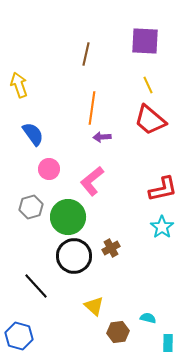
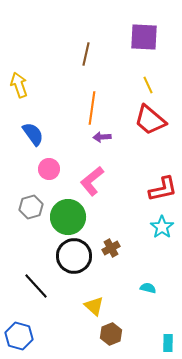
purple square: moved 1 px left, 4 px up
cyan semicircle: moved 30 px up
brown hexagon: moved 7 px left, 2 px down; rotated 15 degrees counterclockwise
